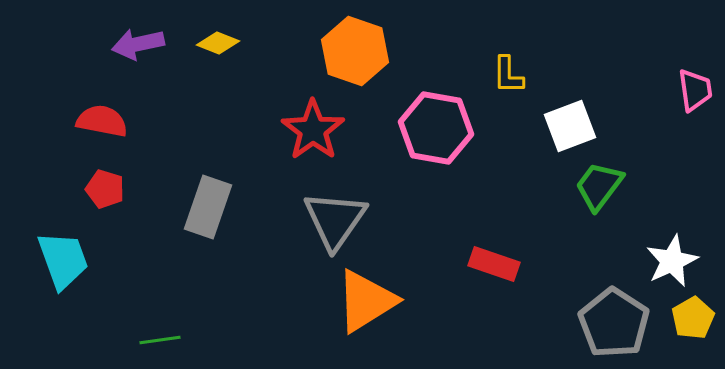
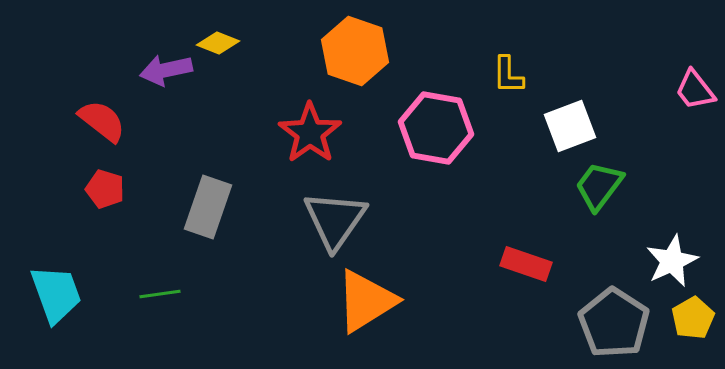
purple arrow: moved 28 px right, 26 px down
pink trapezoid: rotated 150 degrees clockwise
red semicircle: rotated 27 degrees clockwise
red star: moved 3 px left, 3 px down
cyan trapezoid: moved 7 px left, 34 px down
red rectangle: moved 32 px right
green line: moved 46 px up
